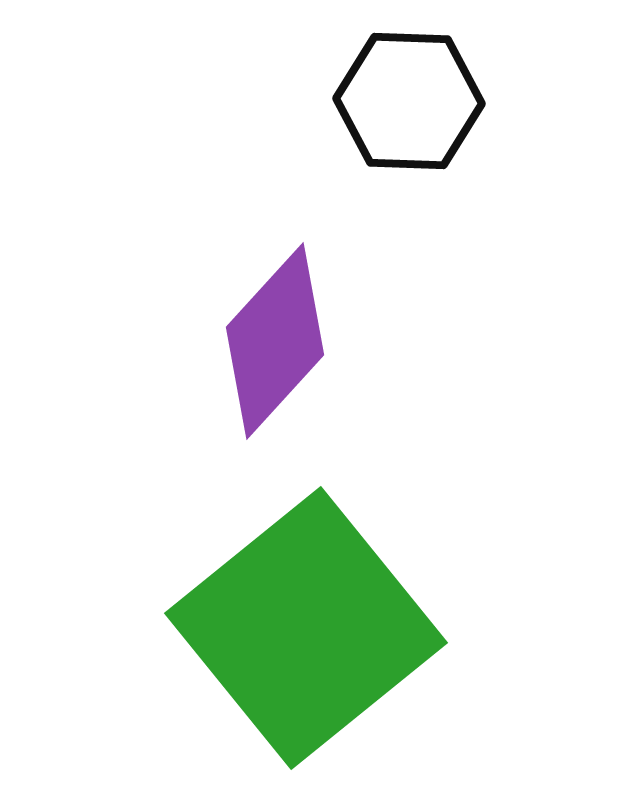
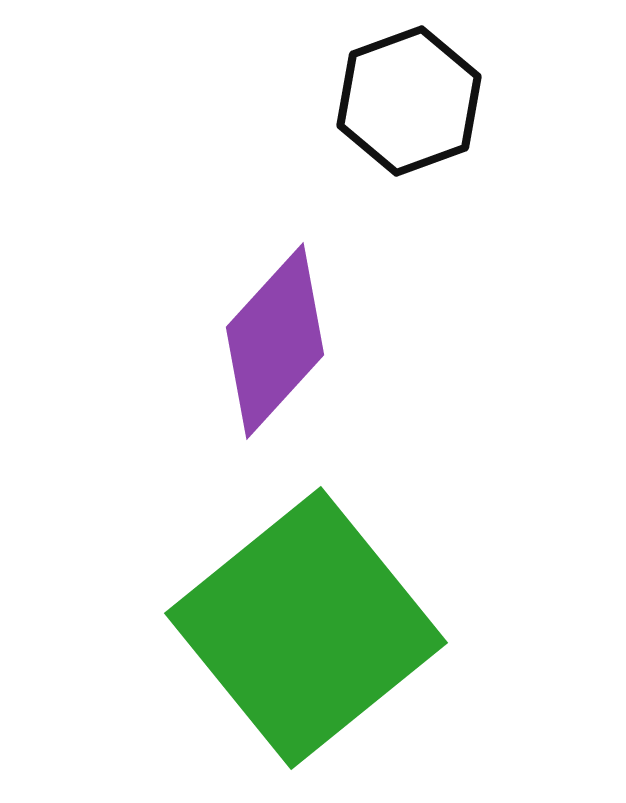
black hexagon: rotated 22 degrees counterclockwise
